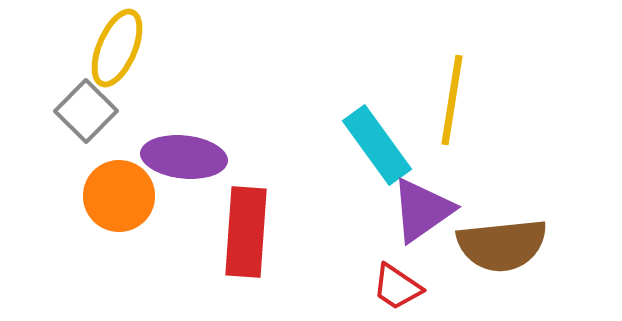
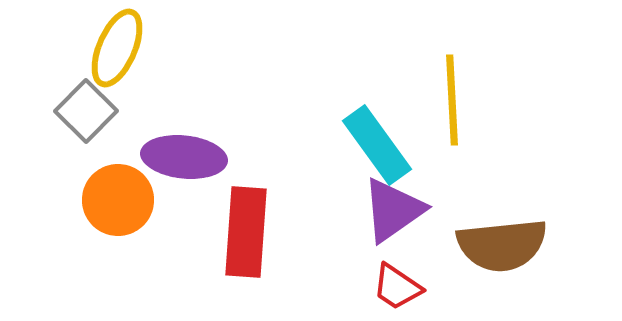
yellow line: rotated 12 degrees counterclockwise
orange circle: moved 1 px left, 4 px down
purple triangle: moved 29 px left
